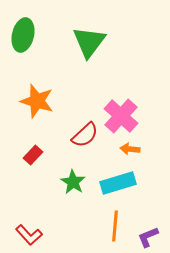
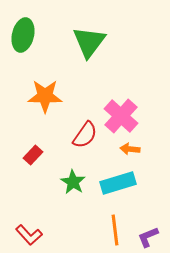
orange star: moved 8 px right, 5 px up; rotated 16 degrees counterclockwise
red semicircle: rotated 12 degrees counterclockwise
orange line: moved 4 px down; rotated 12 degrees counterclockwise
